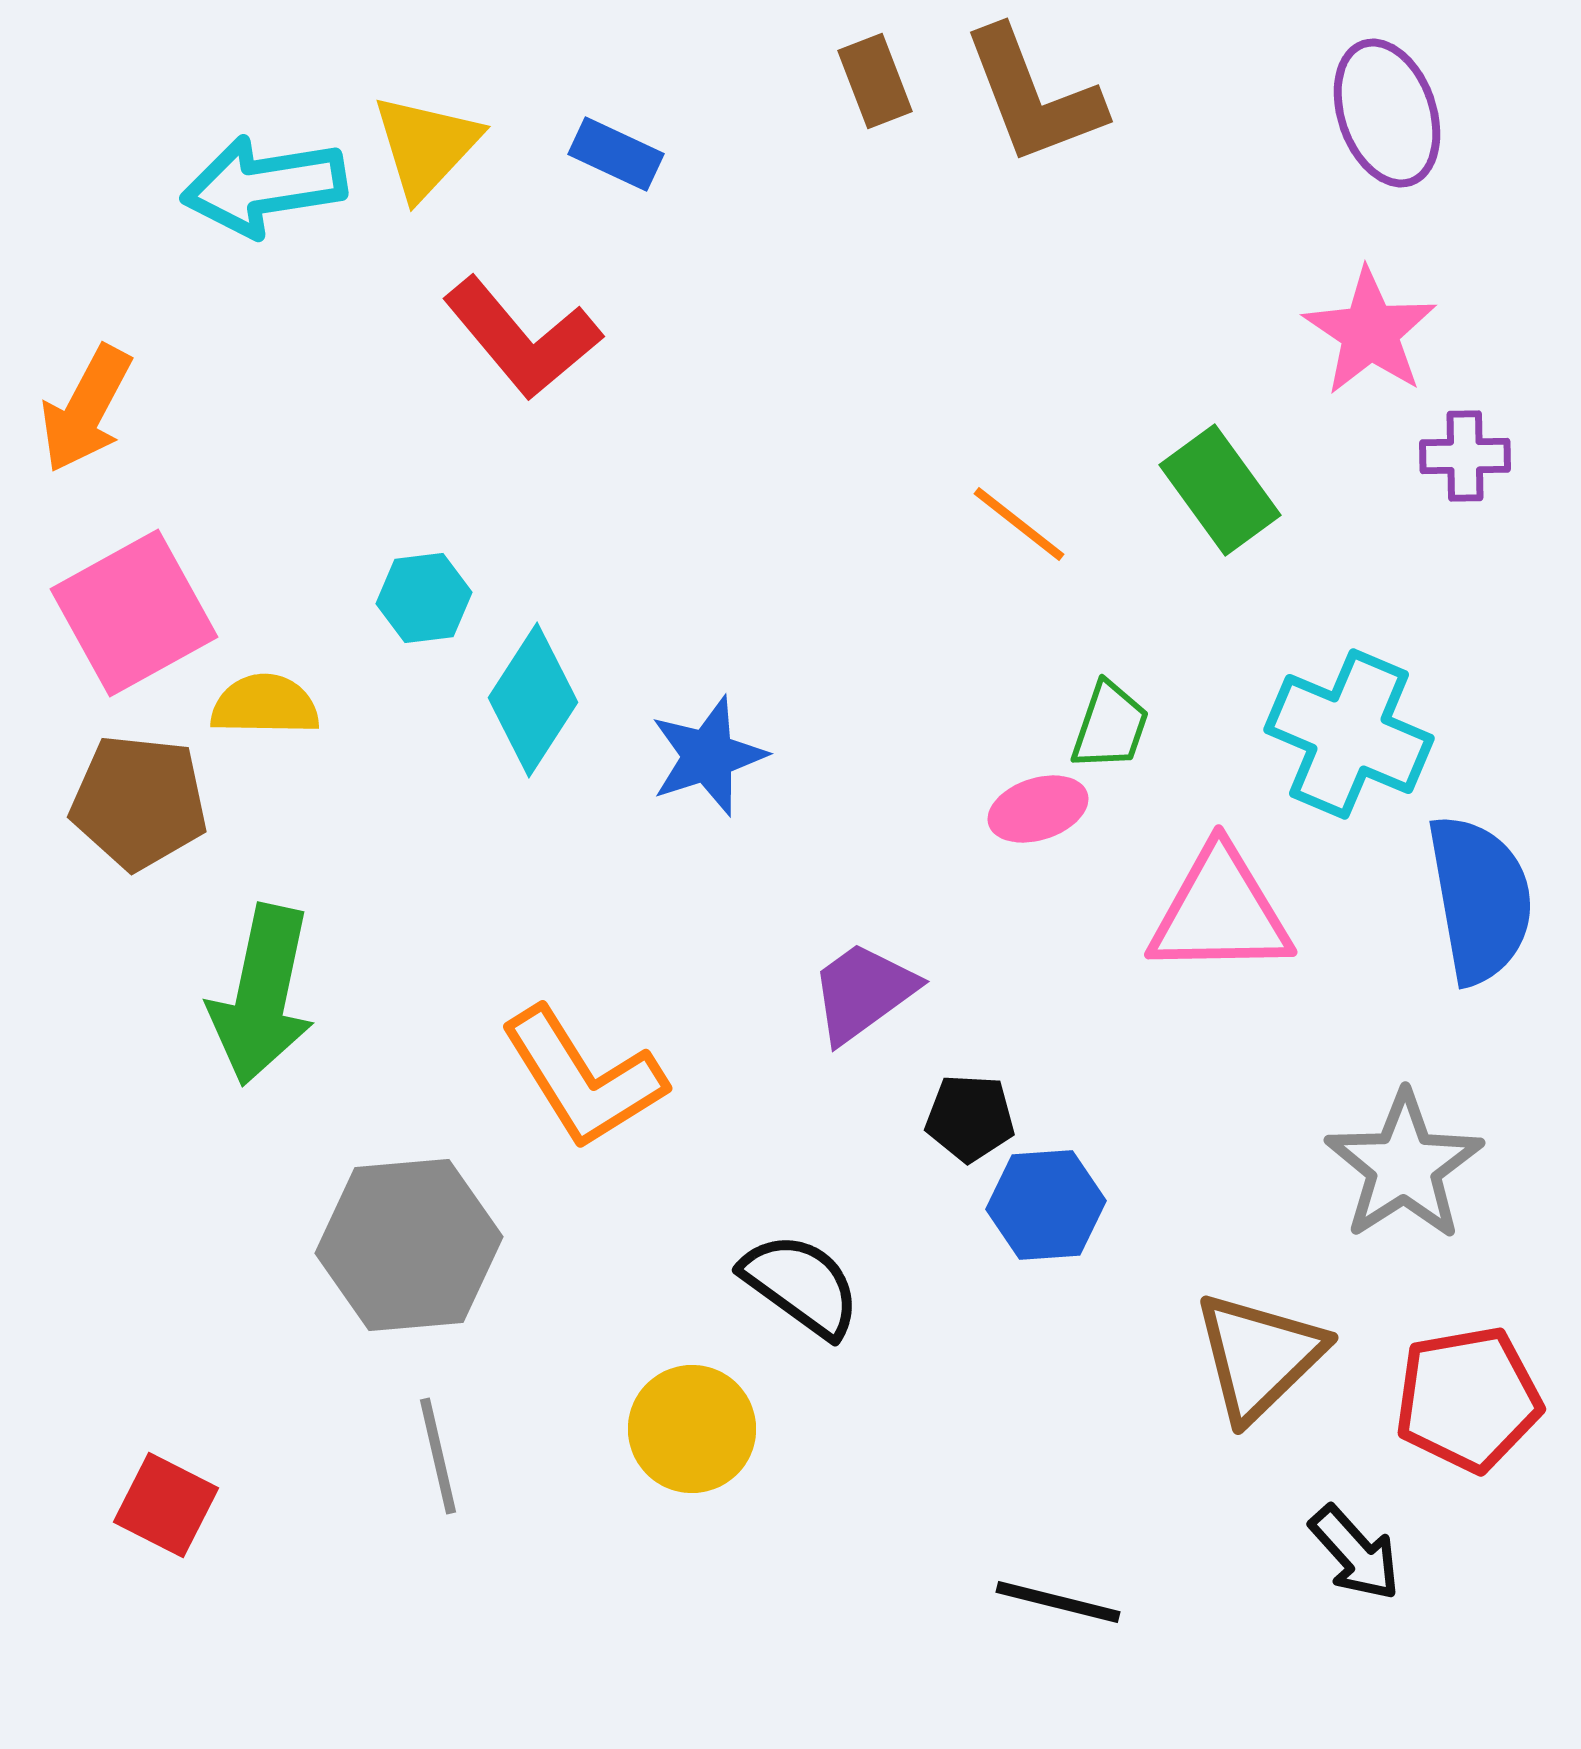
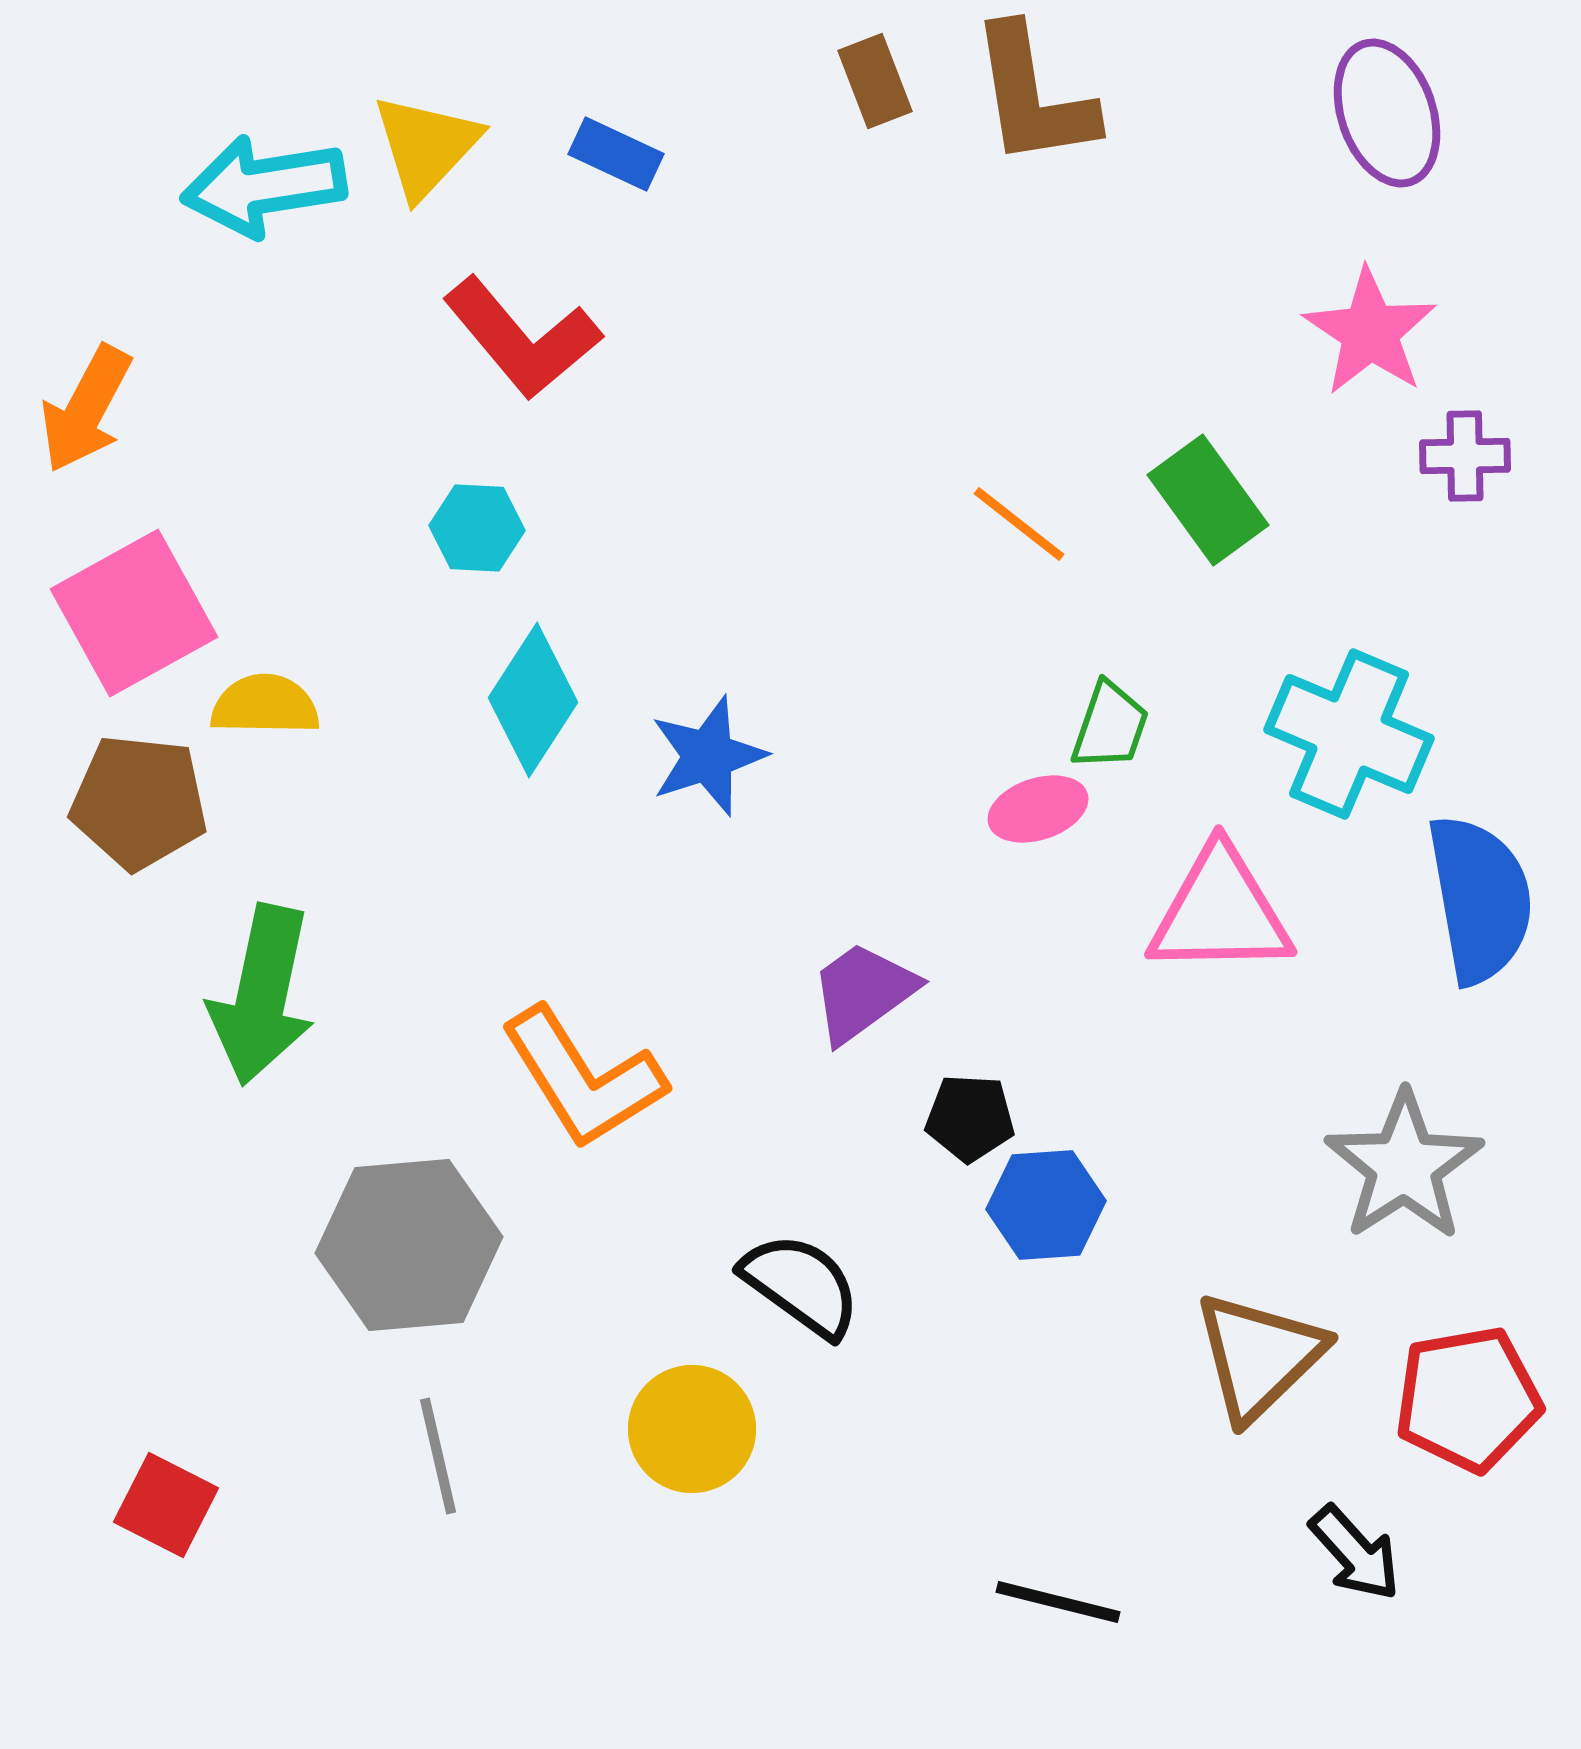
brown L-shape: rotated 12 degrees clockwise
green rectangle: moved 12 px left, 10 px down
cyan hexagon: moved 53 px right, 70 px up; rotated 10 degrees clockwise
